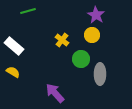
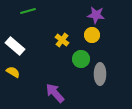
purple star: rotated 24 degrees counterclockwise
white rectangle: moved 1 px right
